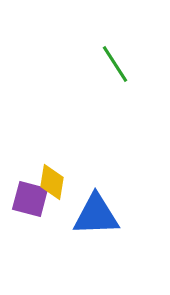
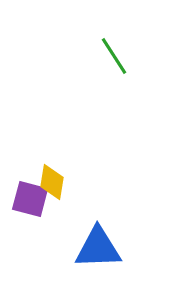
green line: moved 1 px left, 8 px up
blue triangle: moved 2 px right, 33 px down
